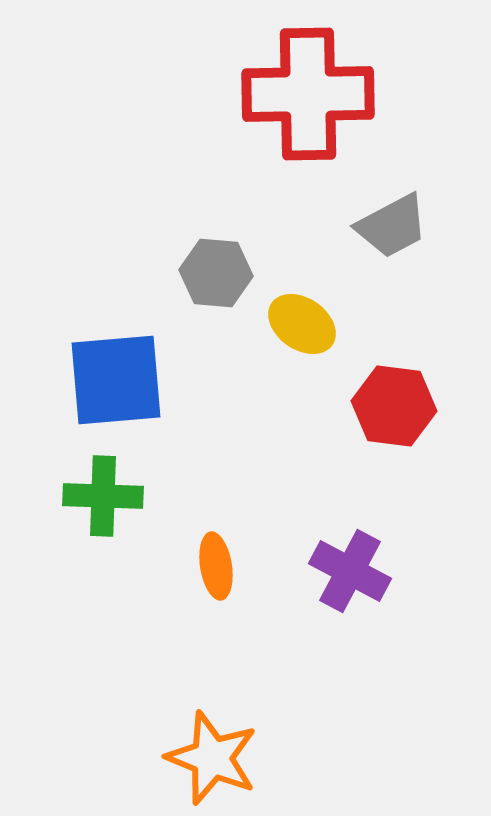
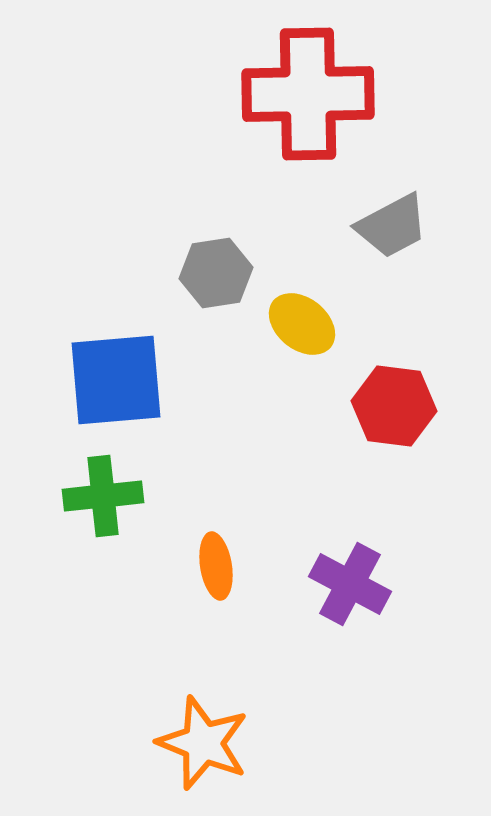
gray hexagon: rotated 14 degrees counterclockwise
yellow ellipse: rotated 4 degrees clockwise
green cross: rotated 8 degrees counterclockwise
purple cross: moved 13 px down
orange star: moved 9 px left, 15 px up
